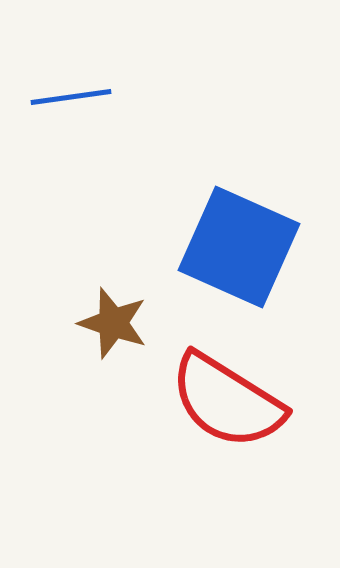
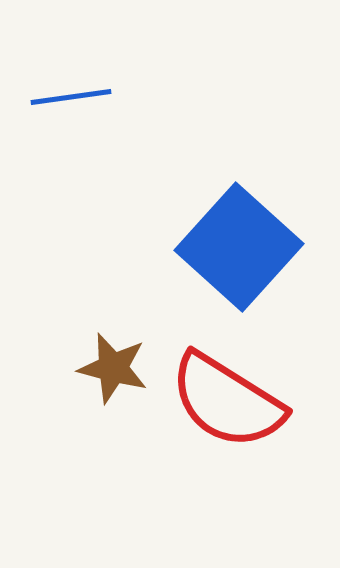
blue square: rotated 18 degrees clockwise
brown star: moved 45 px down; rotated 4 degrees counterclockwise
